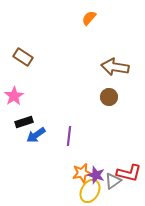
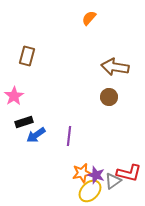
brown rectangle: moved 4 px right, 1 px up; rotated 72 degrees clockwise
yellow ellipse: rotated 15 degrees clockwise
